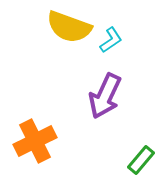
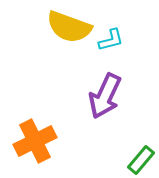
cyan L-shape: rotated 20 degrees clockwise
